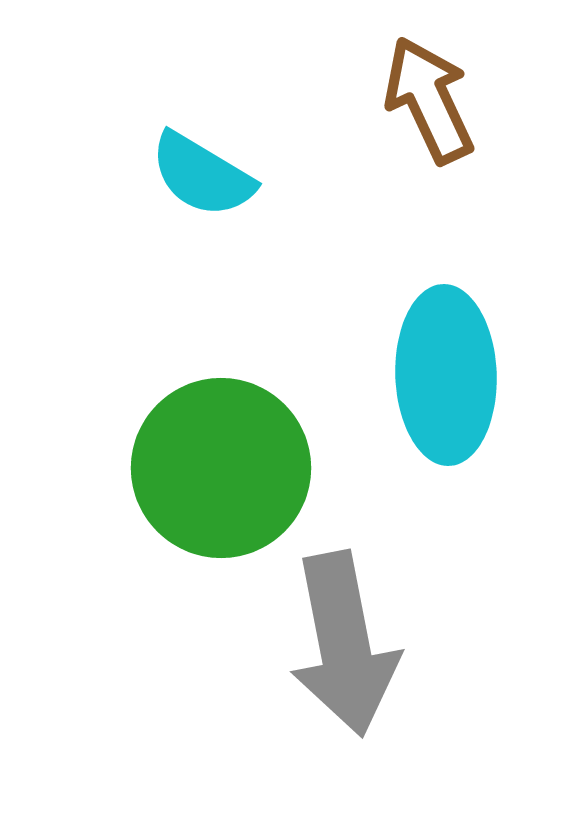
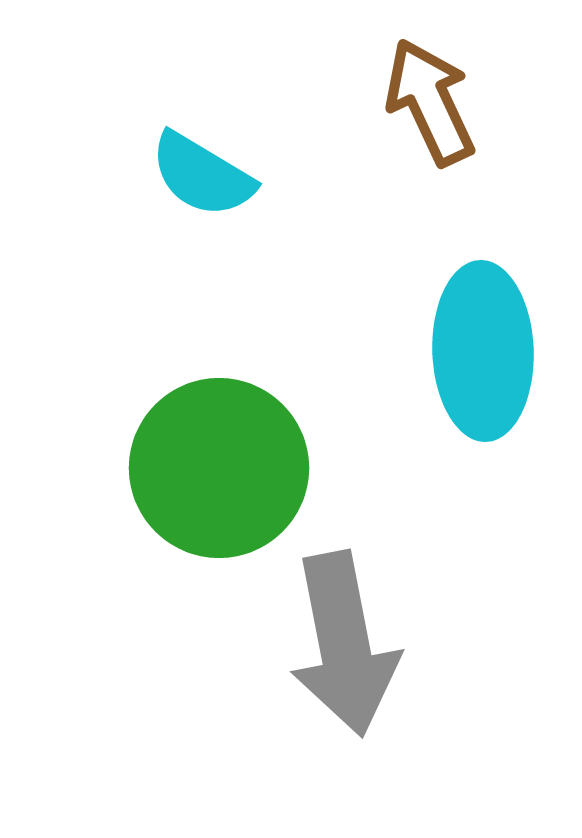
brown arrow: moved 1 px right, 2 px down
cyan ellipse: moved 37 px right, 24 px up
green circle: moved 2 px left
